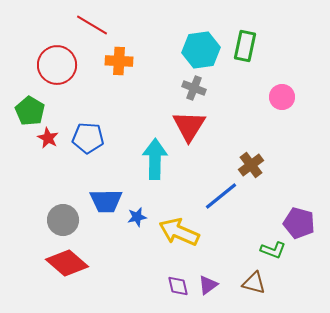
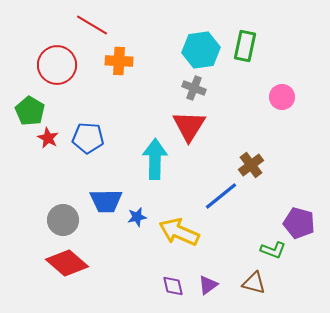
purple diamond: moved 5 px left
